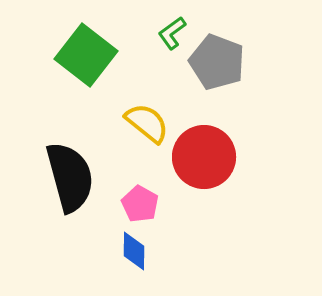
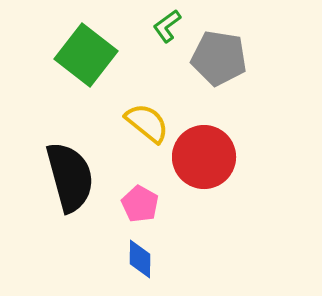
green L-shape: moved 5 px left, 7 px up
gray pentagon: moved 2 px right, 4 px up; rotated 12 degrees counterclockwise
blue diamond: moved 6 px right, 8 px down
